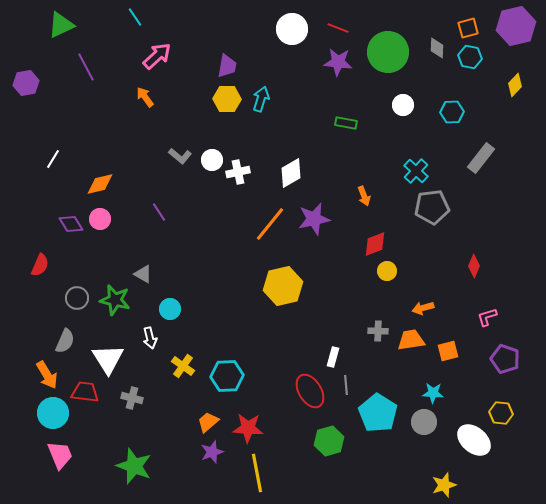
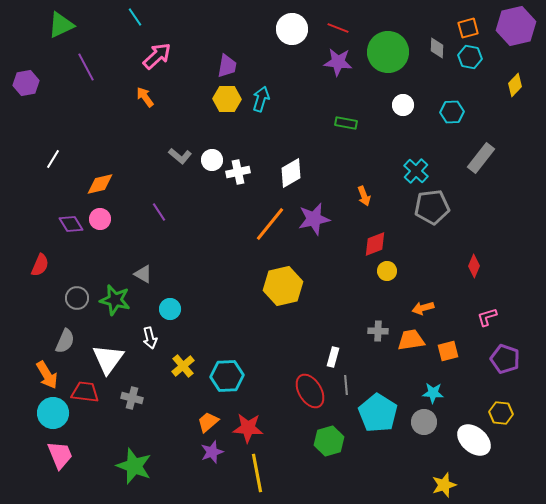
white triangle at (108, 359): rotated 8 degrees clockwise
yellow cross at (183, 366): rotated 15 degrees clockwise
